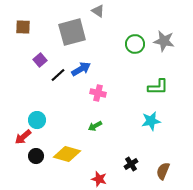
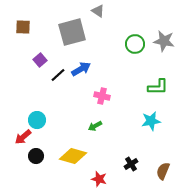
pink cross: moved 4 px right, 3 px down
yellow diamond: moved 6 px right, 2 px down
